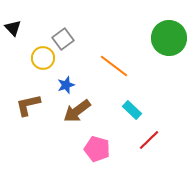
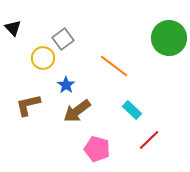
blue star: rotated 18 degrees counterclockwise
